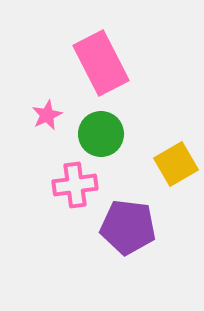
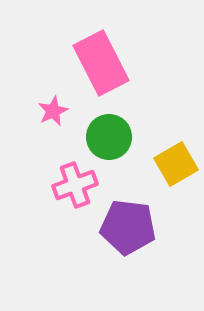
pink star: moved 6 px right, 4 px up
green circle: moved 8 px right, 3 px down
pink cross: rotated 12 degrees counterclockwise
